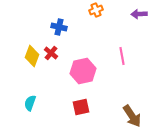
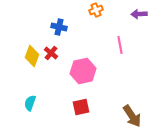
pink line: moved 2 px left, 11 px up
